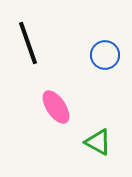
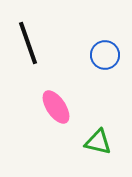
green triangle: rotated 16 degrees counterclockwise
